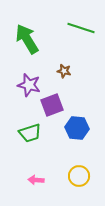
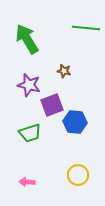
green line: moved 5 px right; rotated 12 degrees counterclockwise
blue hexagon: moved 2 px left, 6 px up
yellow circle: moved 1 px left, 1 px up
pink arrow: moved 9 px left, 2 px down
